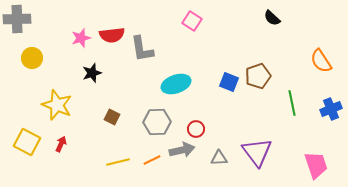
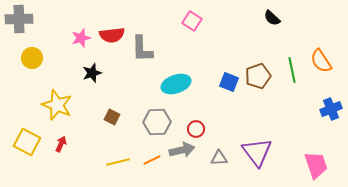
gray cross: moved 2 px right
gray L-shape: rotated 8 degrees clockwise
green line: moved 33 px up
